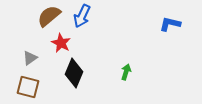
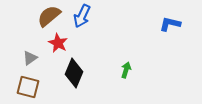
red star: moved 3 px left
green arrow: moved 2 px up
